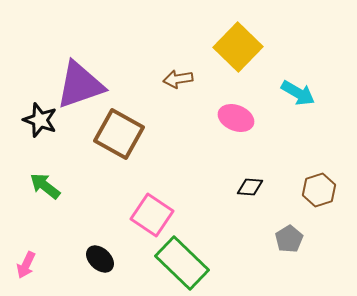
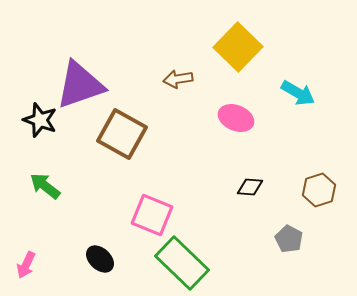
brown square: moved 3 px right
pink square: rotated 12 degrees counterclockwise
gray pentagon: rotated 12 degrees counterclockwise
